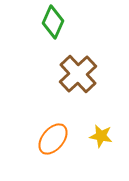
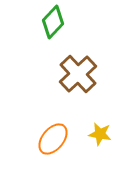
green diamond: rotated 20 degrees clockwise
yellow star: moved 1 px left, 2 px up
